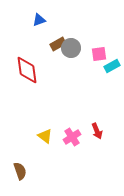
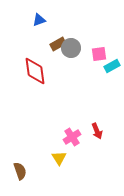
red diamond: moved 8 px right, 1 px down
yellow triangle: moved 14 px right, 22 px down; rotated 21 degrees clockwise
